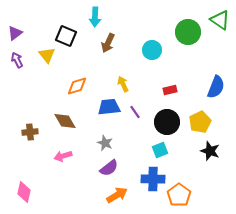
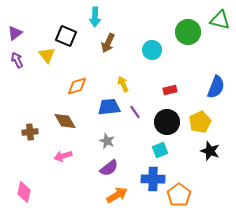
green triangle: rotated 20 degrees counterclockwise
gray star: moved 2 px right, 2 px up
